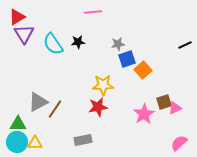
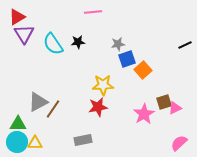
brown line: moved 2 px left
